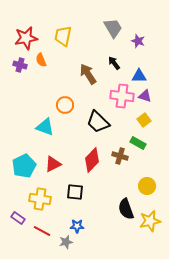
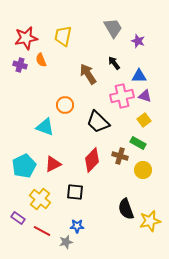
pink cross: rotated 20 degrees counterclockwise
yellow circle: moved 4 px left, 16 px up
yellow cross: rotated 30 degrees clockwise
